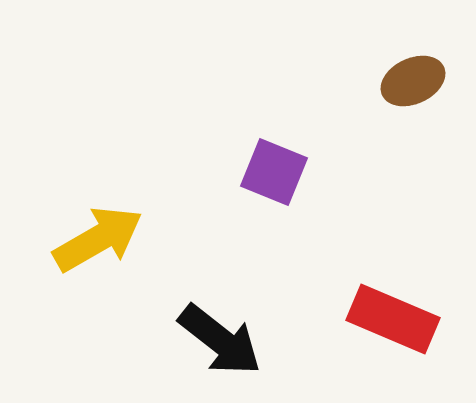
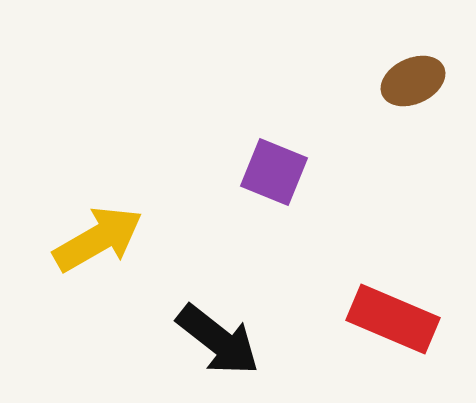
black arrow: moved 2 px left
